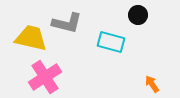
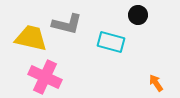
gray L-shape: moved 1 px down
pink cross: rotated 32 degrees counterclockwise
orange arrow: moved 4 px right, 1 px up
